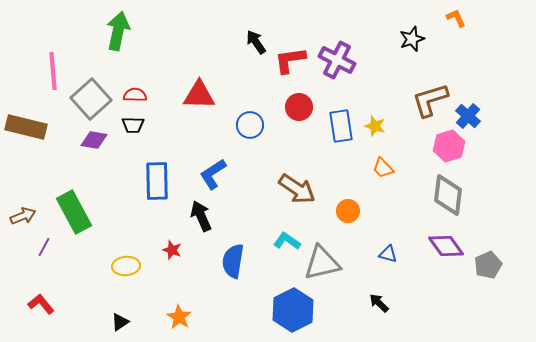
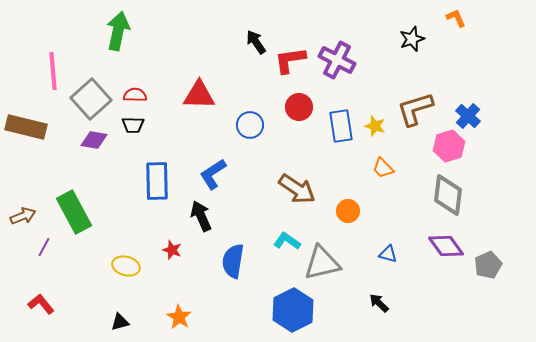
brown L-shape at (430, 100): moved 15 px left, 9 px down
yellow ellipse at (126, 266): rotated 20 degrees clockwise
black triangle at (120, 322): rotated 18 degrees clockwise
